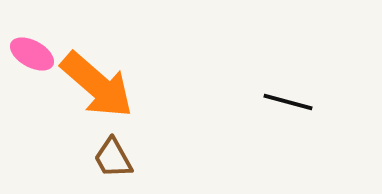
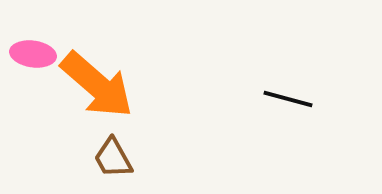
pink ellipse: moved 1 px right; rotated 21 degrees counterclockwise
black line: moved 3 px up
